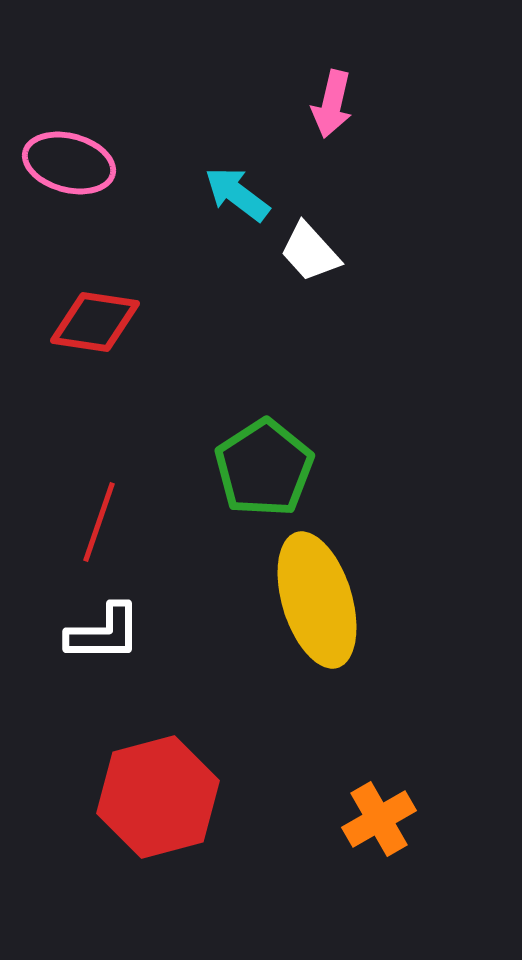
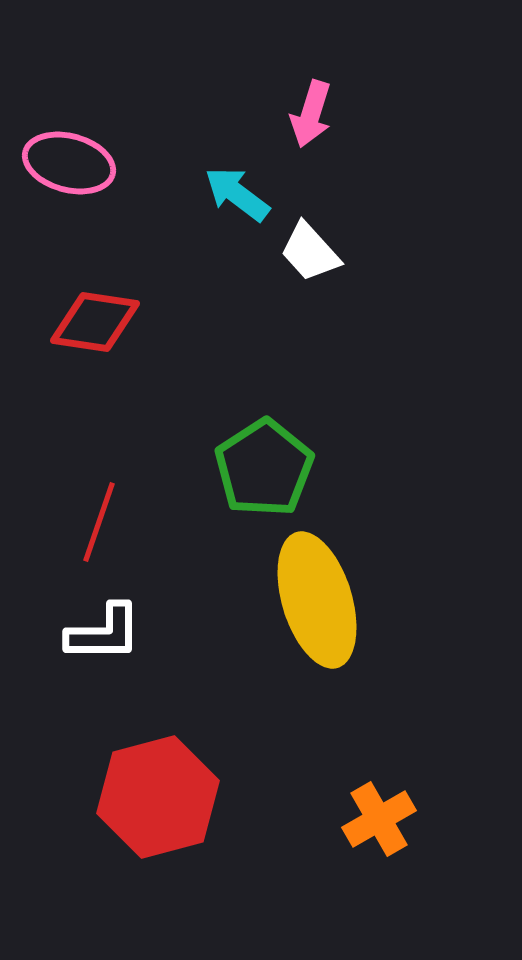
pink arrow: moved 21 px left, 10 px down; rotated 4 degrees clockwise
